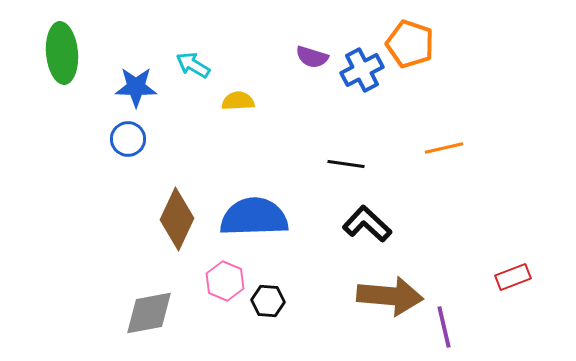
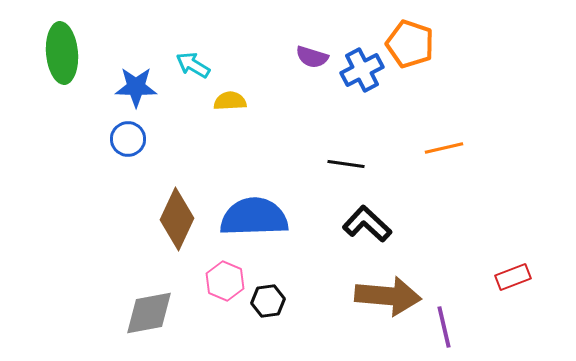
yellow semicircle: moved 8 px left
brown arrow: moved 2 px left
black hexagon: rotated 12 degrees counterclockwise
